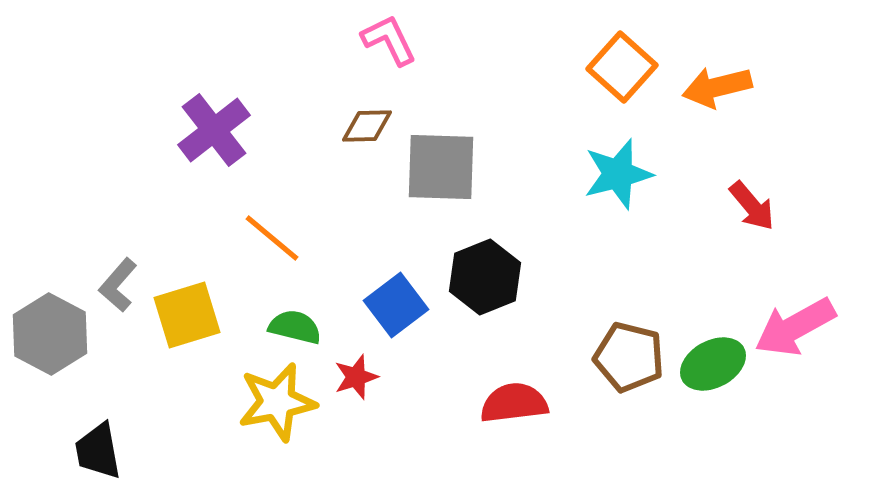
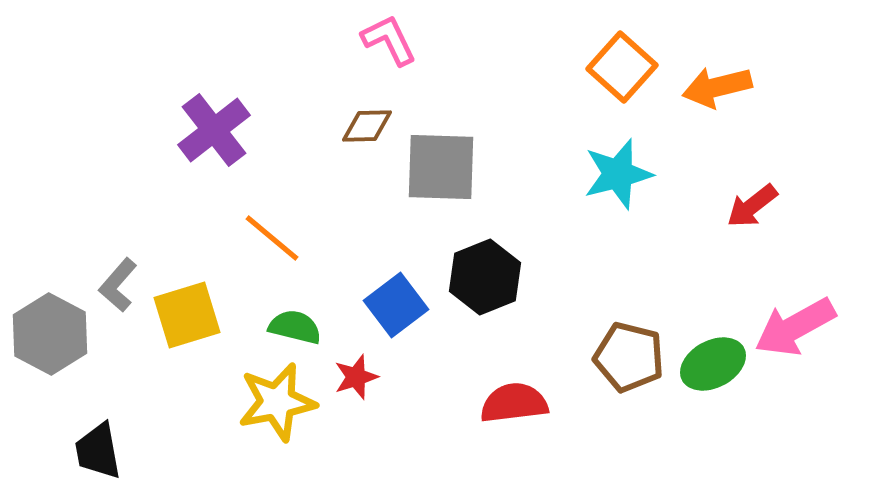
red arrow: rotated 92 degrees clockwise
